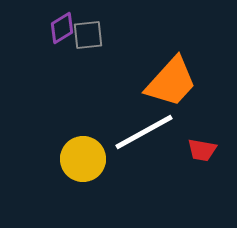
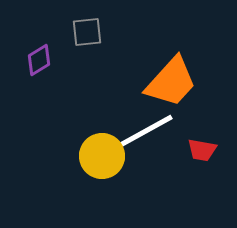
purple diamond: moved 23 px left, 32 px down
gray square: moved 1 px left, 3 px up
yellow circle: moved 19 px right, 3 px up
